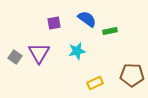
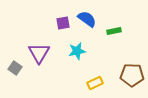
purple square: moved 9 px right
green rectangle: moved 4 px right
gray square: moved 11 px down
